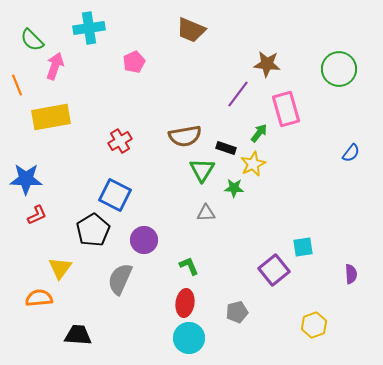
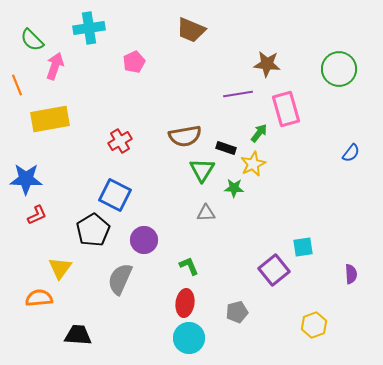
purple line: rotated 44 degrees clockwise
yellow rectangle: moved 1 px left, 2 px down
